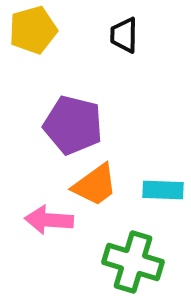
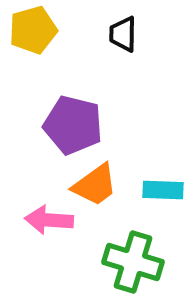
black trapezoid: moved 1 px left, 1 px up
